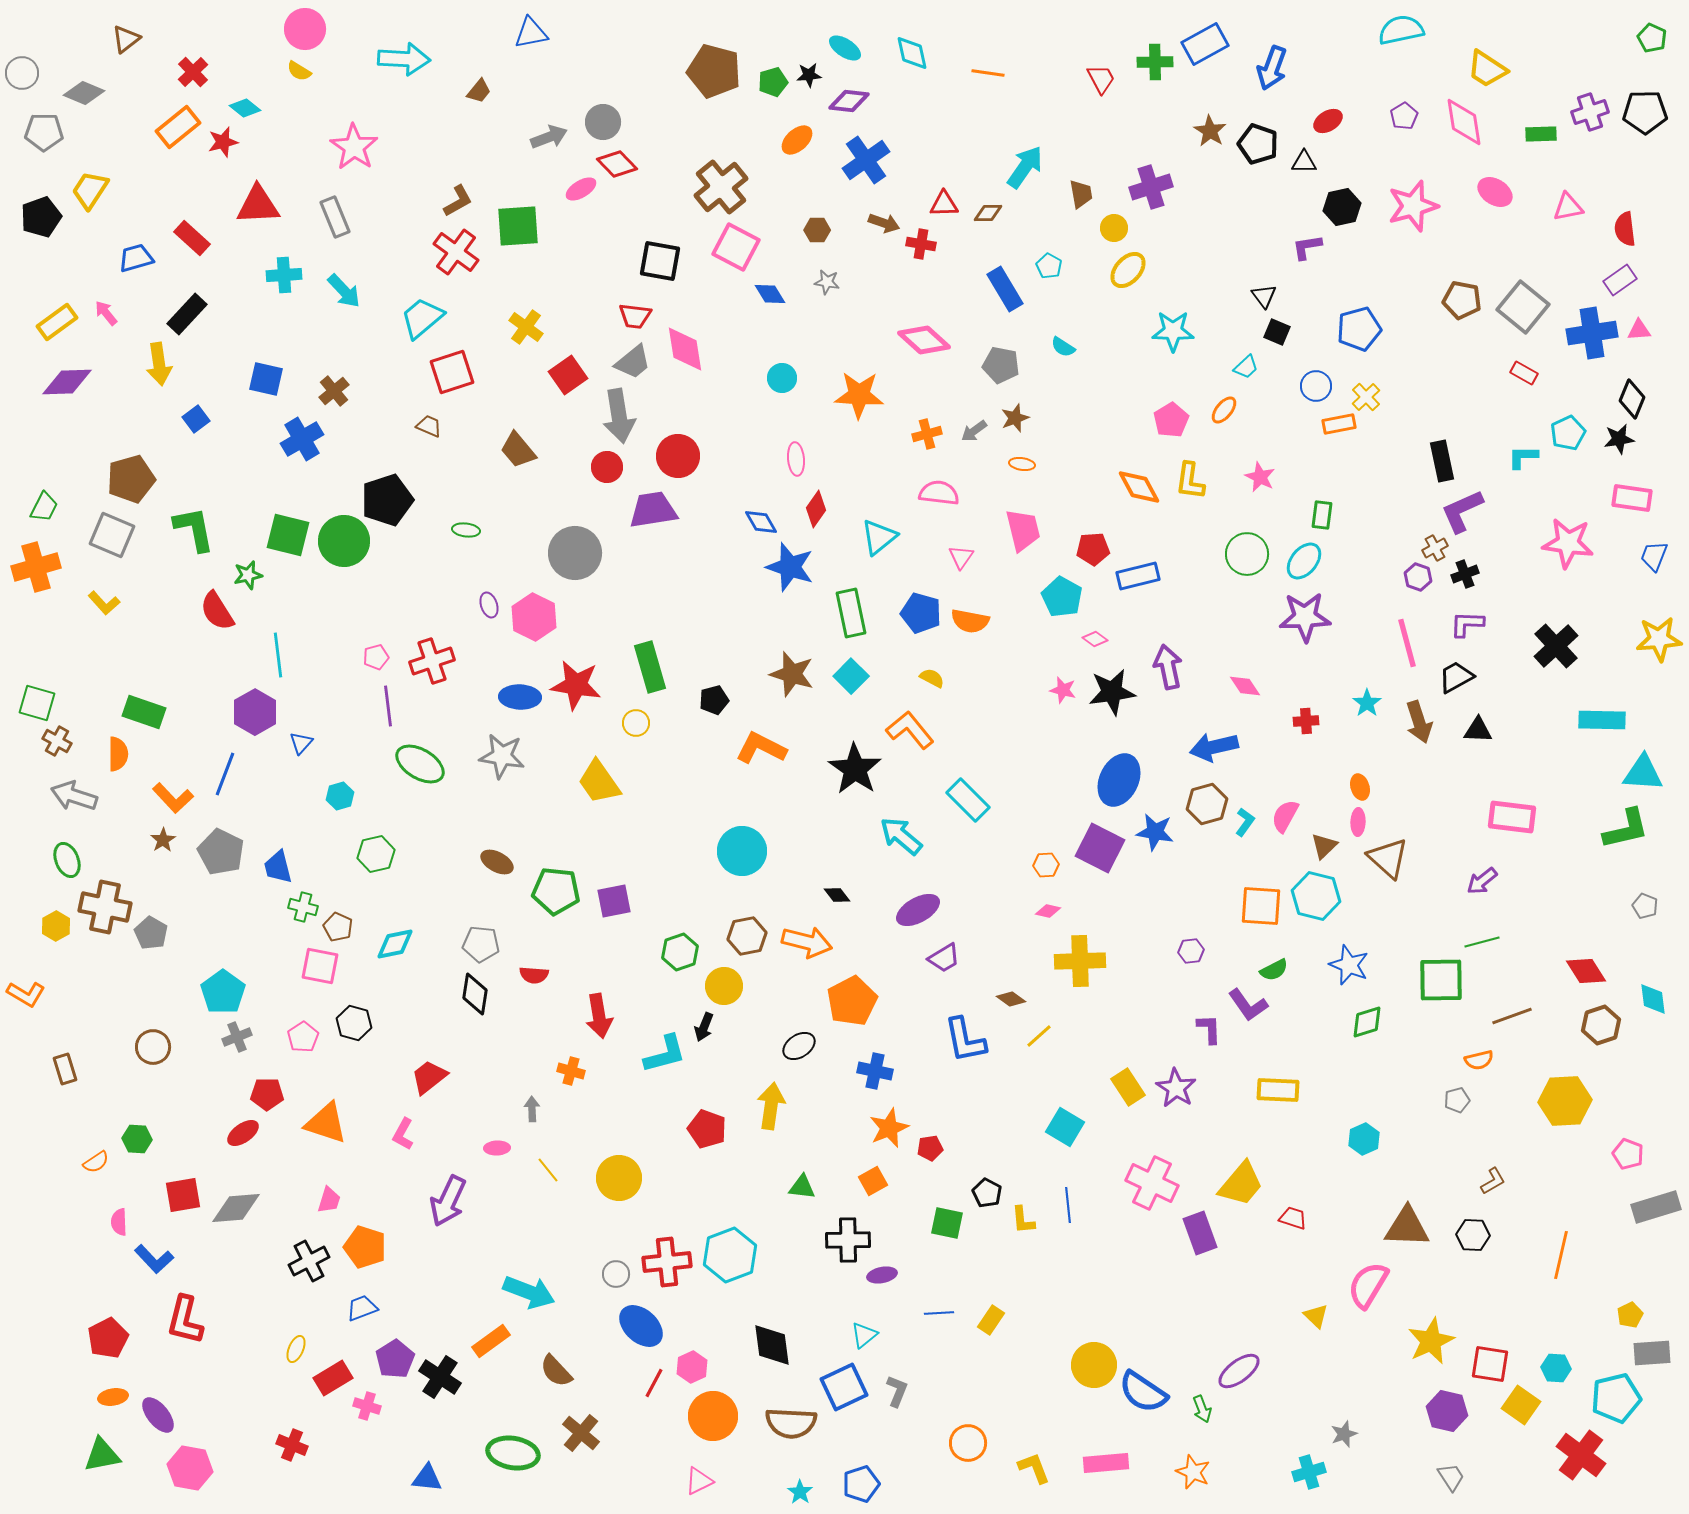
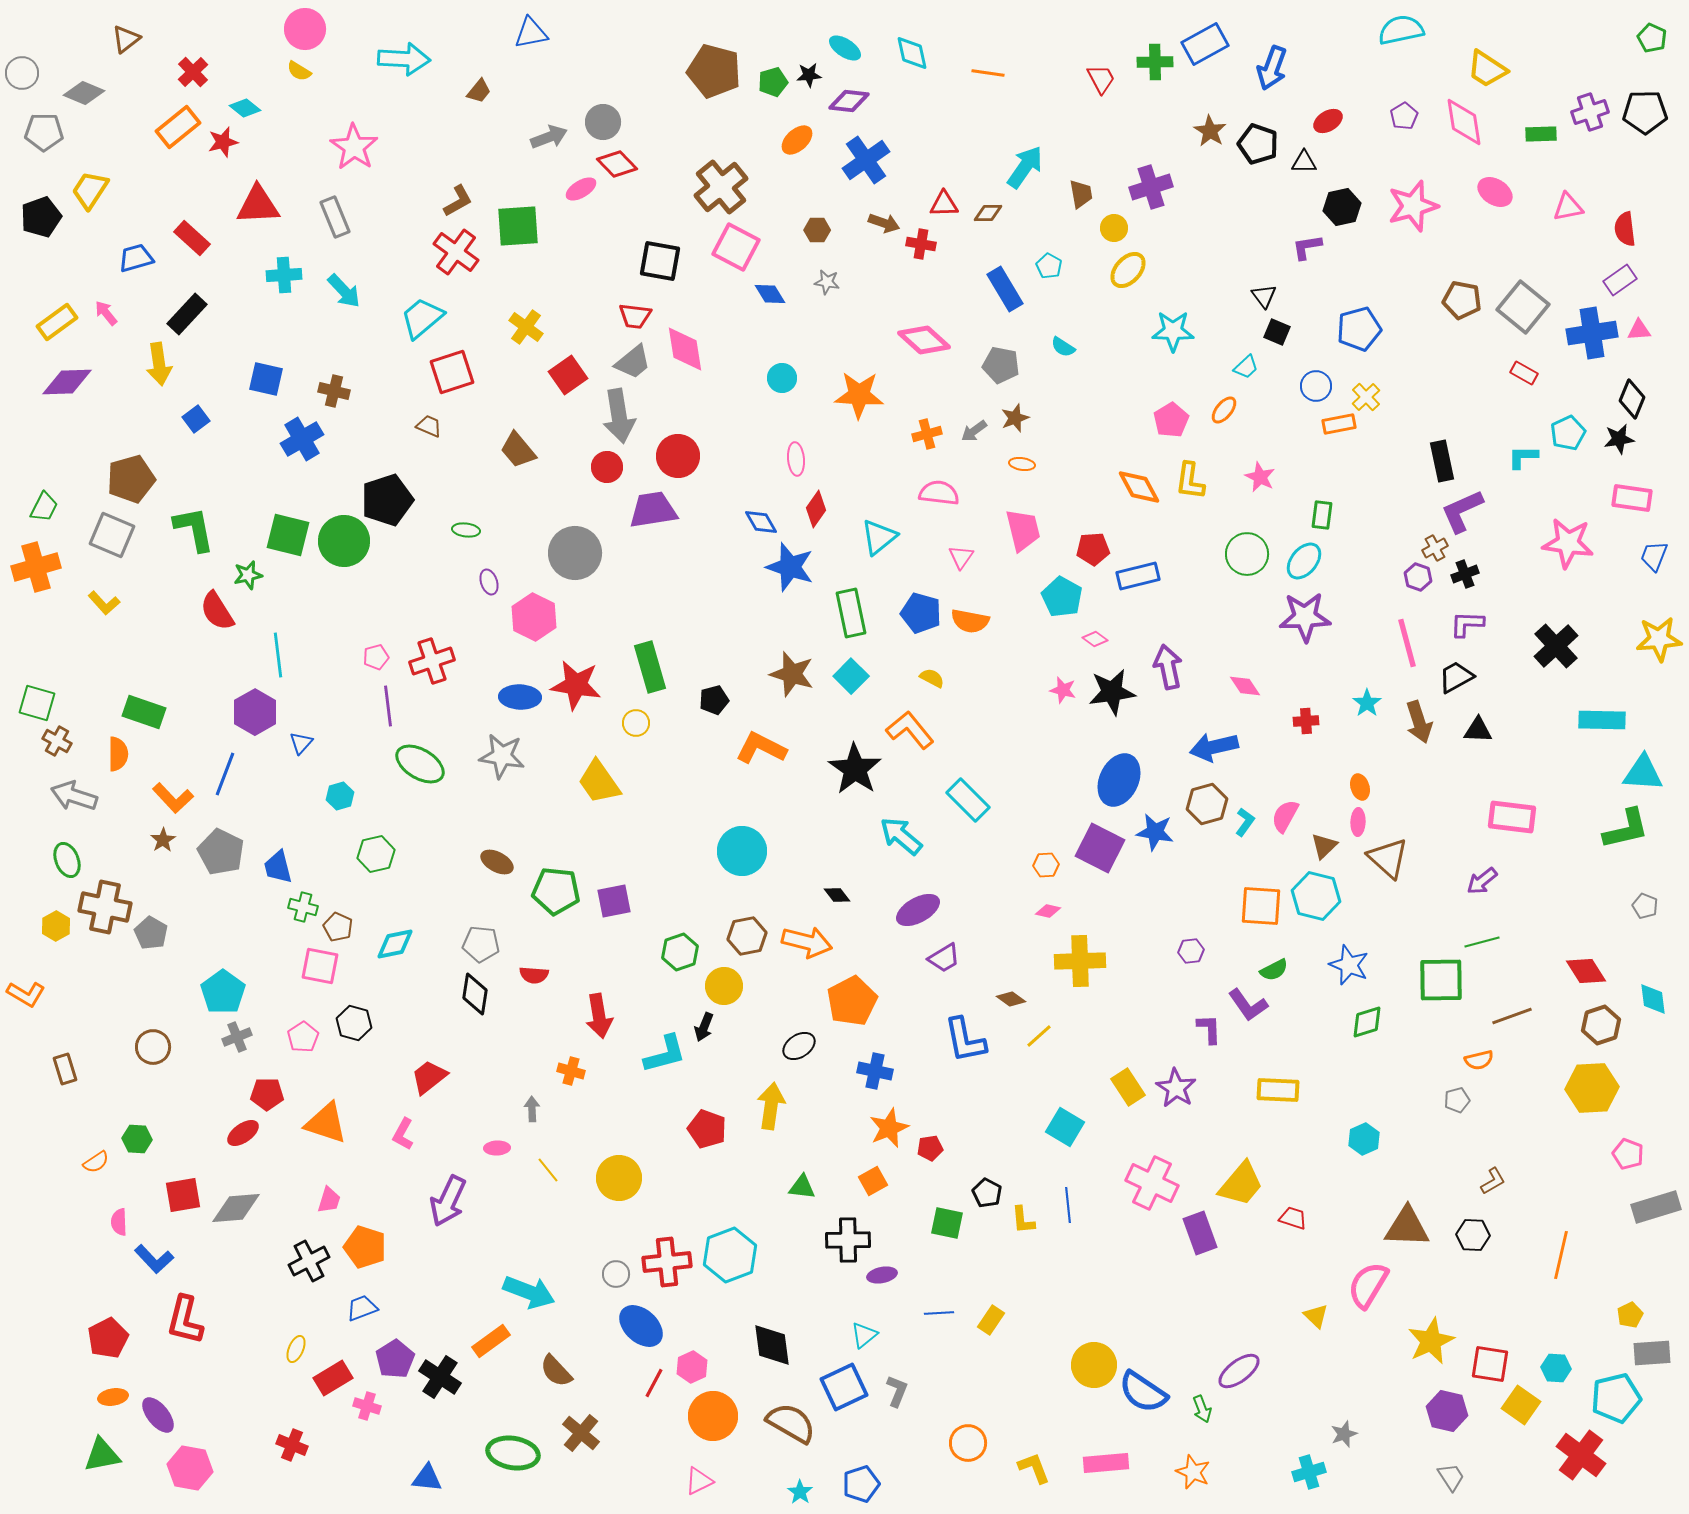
brown cross at (334, 391): rotated 36 degrees counterclockwise
purple ellipse at (489, 605): moved 23 px up
yellow hexagon at (1565, 1101): moved 27 px right, 13 px up
brown semicircle at (791, 1423): rotated 153 degrees counterclockwise
